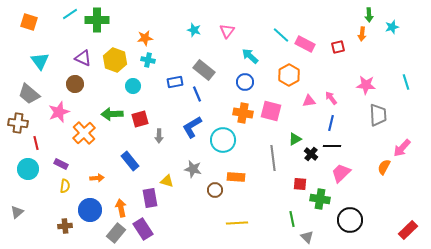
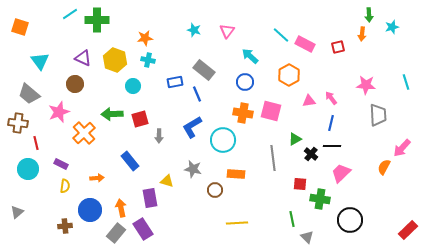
orange square at (29, 22): moved 9 px left, 5 px down
orange rectangle at (236, 177): moved 3 px up
